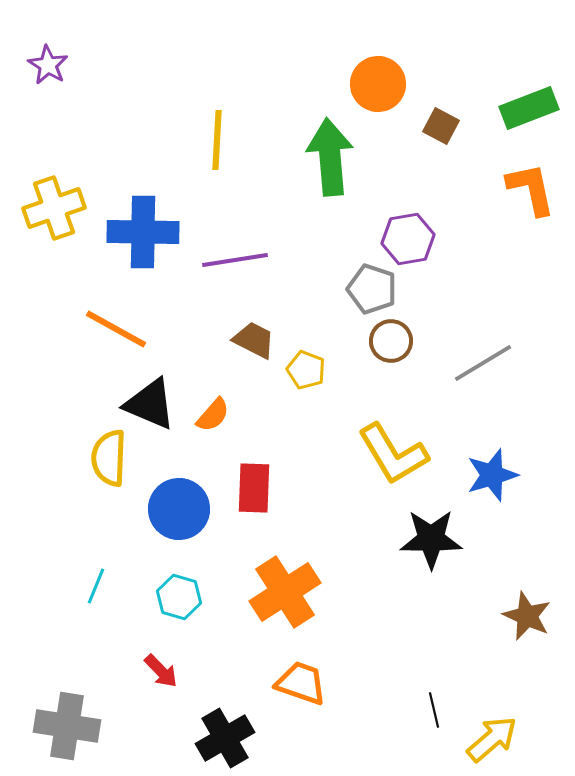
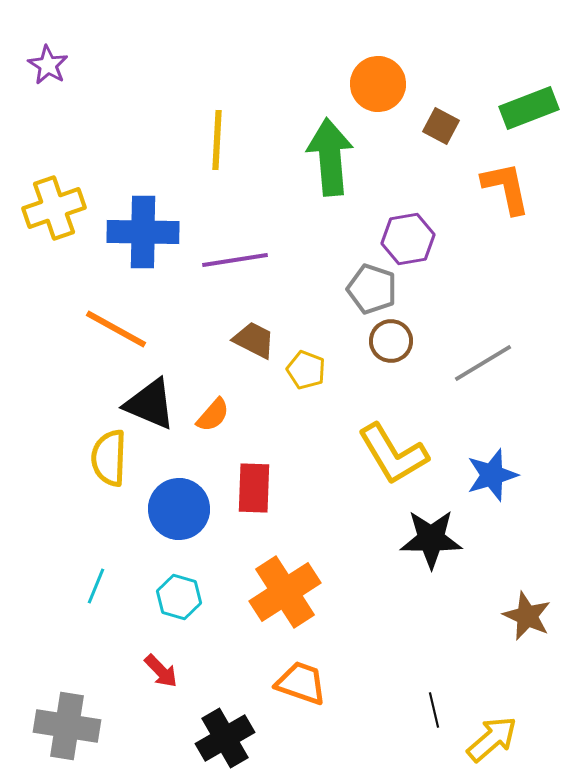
orange L-shape: moved 25 px left, 1 px up
